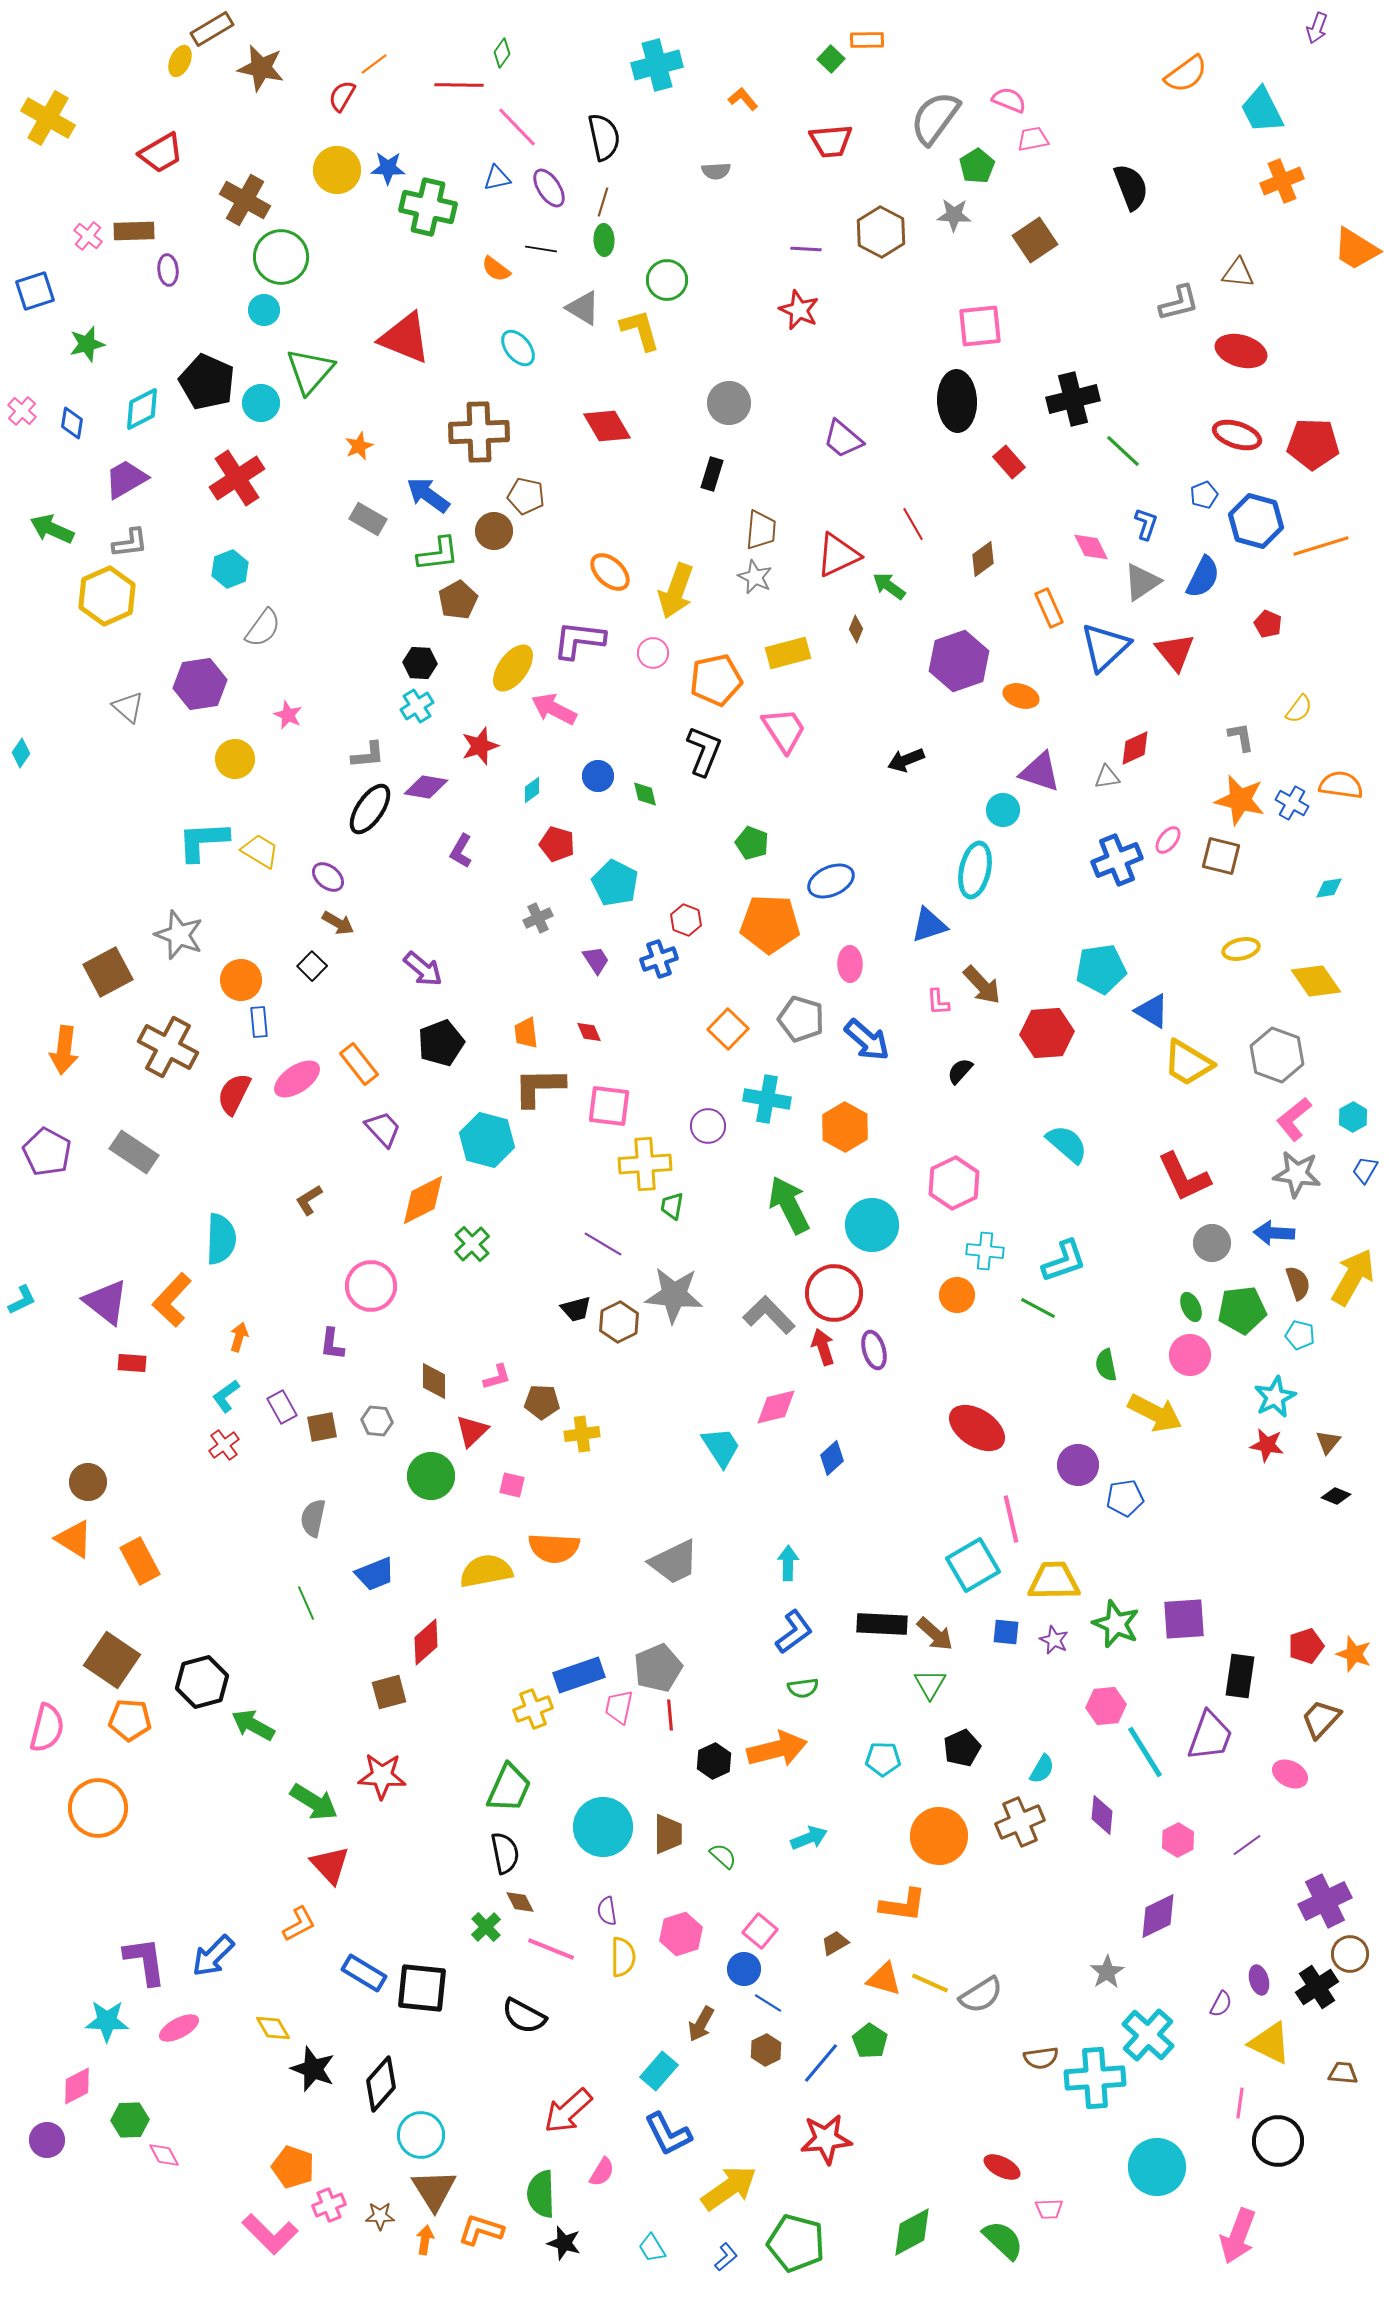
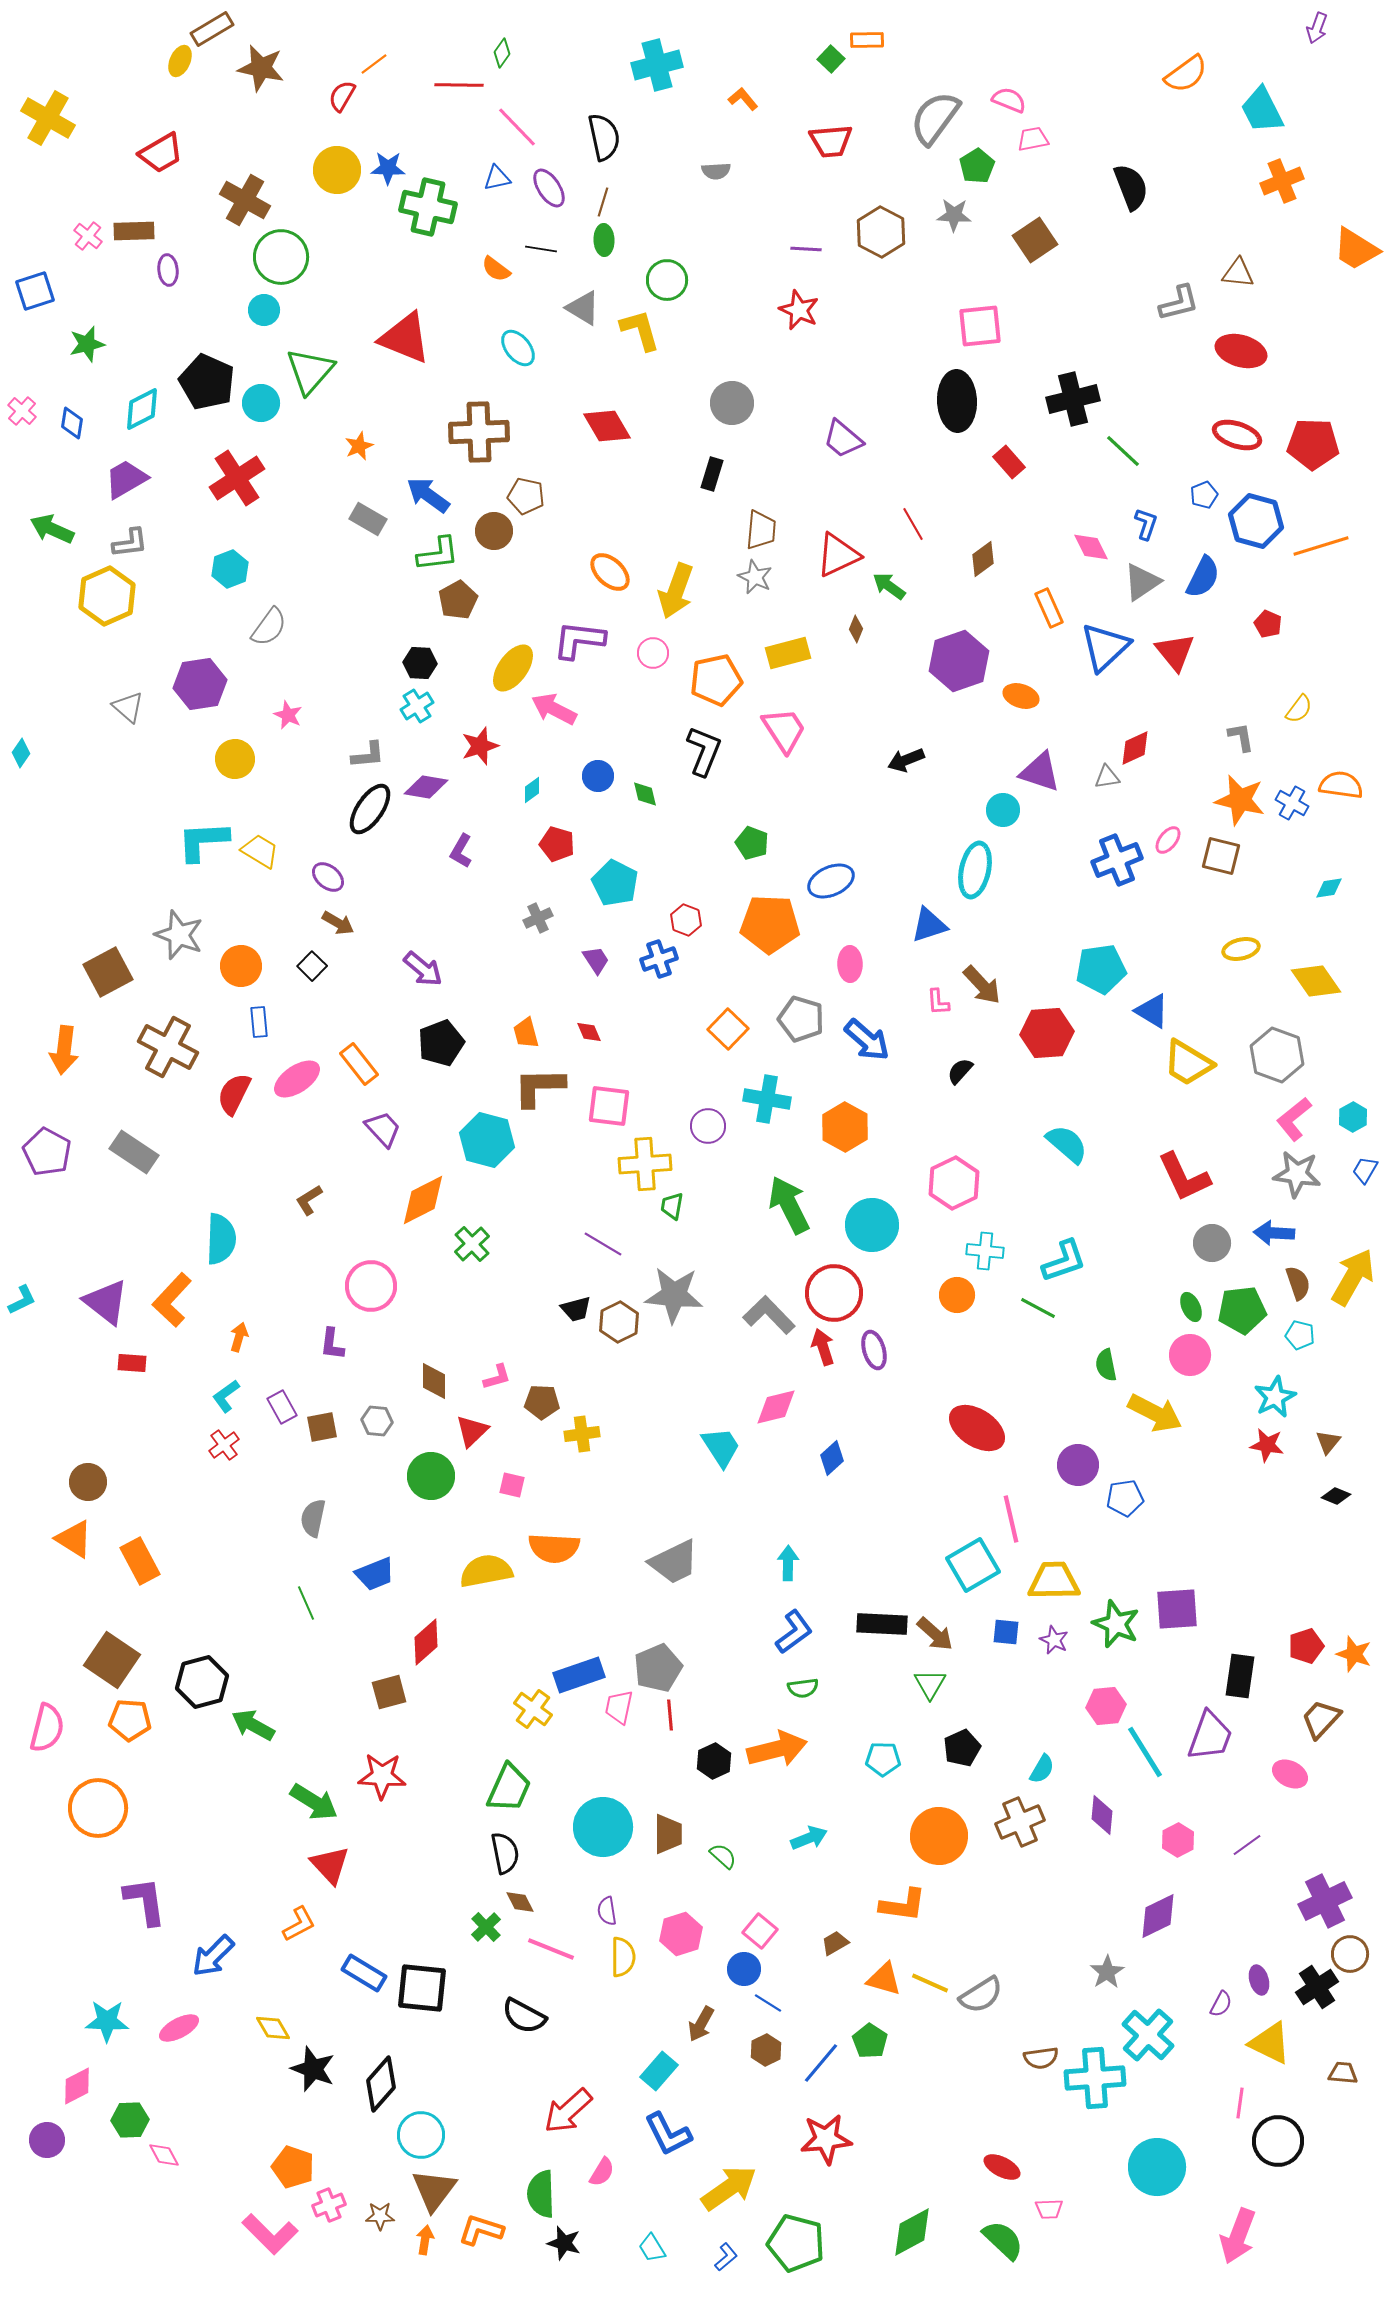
gray circle at (729, 403): moved 3 px right
gray semicircle at (263, 628): moved 6 px right, 1 px up
orange circle at (241, 980): moved 14 px up
orange trapezoid at (526, 1033): rotated 8 degrees counterclockwise
purple square at (1184, 1619): moved 7 px left, 10 px up
yellow cross at (533, 1709): rotated 33 degrees counterclockwise
purple L-shape at (145, 1961): moved 60 px up
brown triangle at (434, 2190): rotated 9 degrees clockwise
